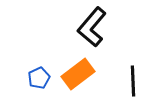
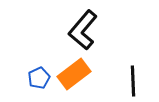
black L-shape: moved 9 px left, 3 px down
orange rectangle: moved 4 px left
